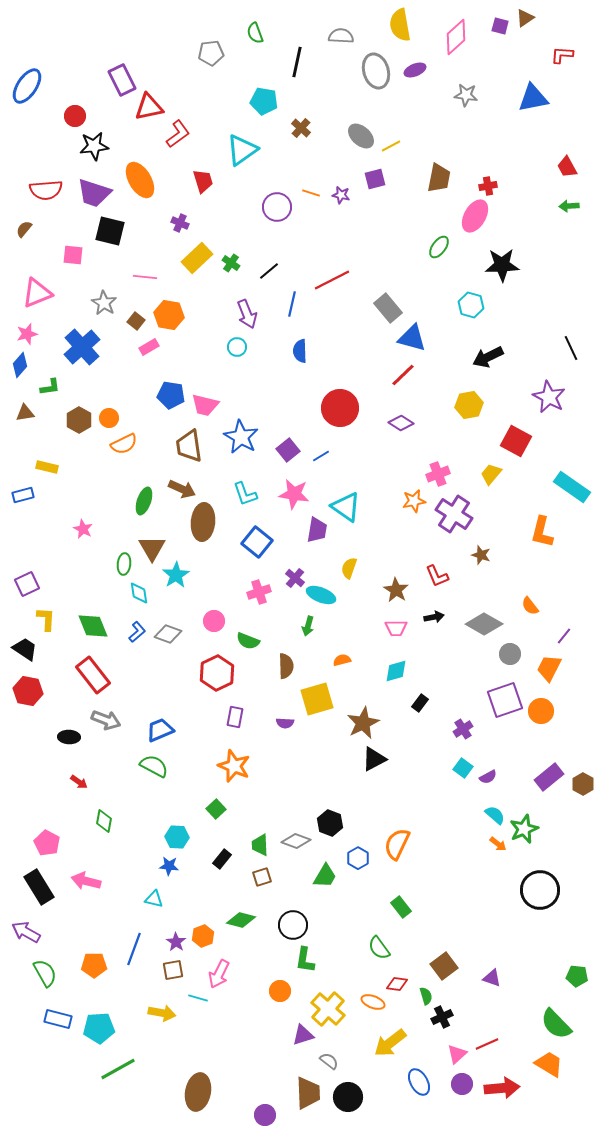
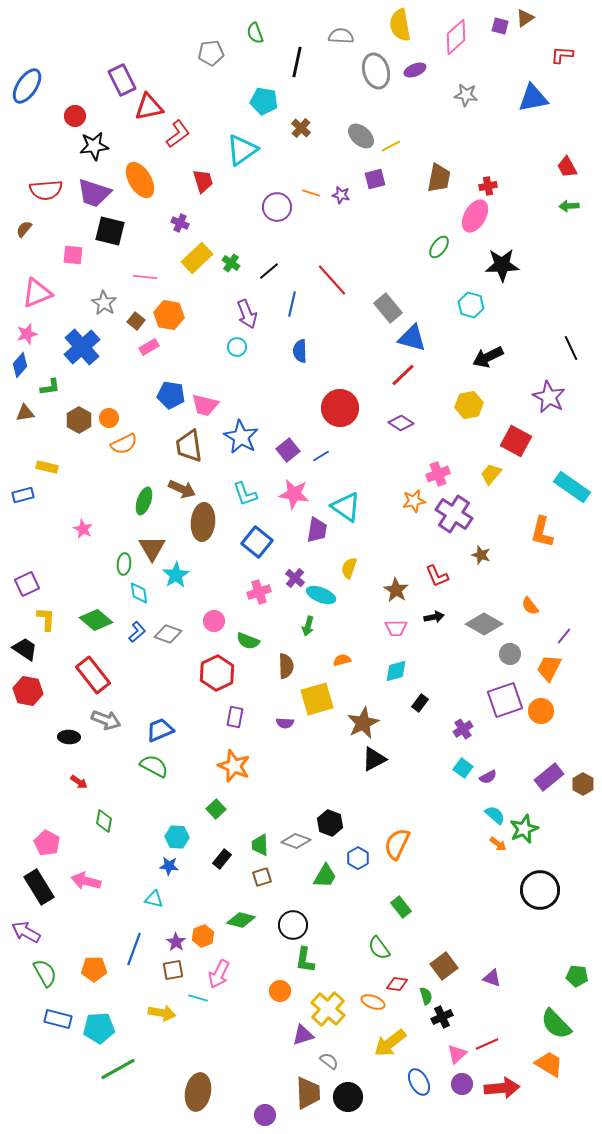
red line at (332, 280): rotated 75 degrees clockwise
green diamond at (93, 626): moved 3 px right, 6 px up; rotated 28 degrees counterclockwise
orange pentagon at (94, 965): moved 4 px down
